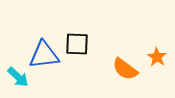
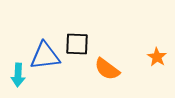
blue triangle: moved 1 px right, 1 px down
orange semicircle: moved 18 px left
cyan arrow: moved 2 px up; rotated 50 degrees clockwise
